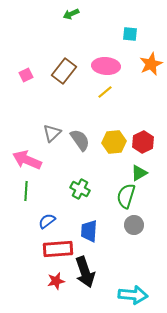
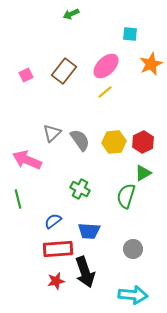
pink ellipse: rotated 48 degrees counterclockwise
green triangle: moved 4 px right
green line: moved 8 px left, 8 px down; rotated 18 degrees counterclockwise
blue semicircle: moved 6 px right
gray circle: moved 1 px left, 24 px down
blue trapezoid: rotated 90 degrees counterclockwise
